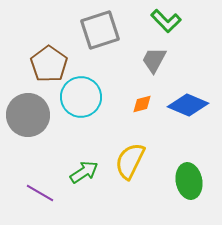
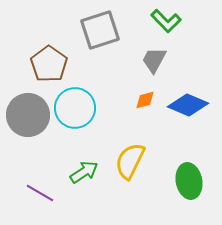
cyan circle: moved 6 px left, 11 px down
orange diamond: moved 3 px right, 4 px up
